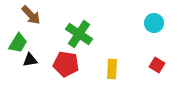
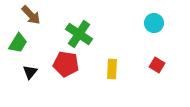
black triangle: moved 12 px down; rotated 42 degrees counterclockwise
